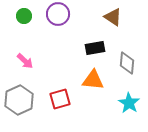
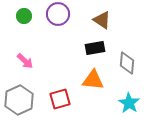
brown triangle: moved 11 px left, 3 px down
